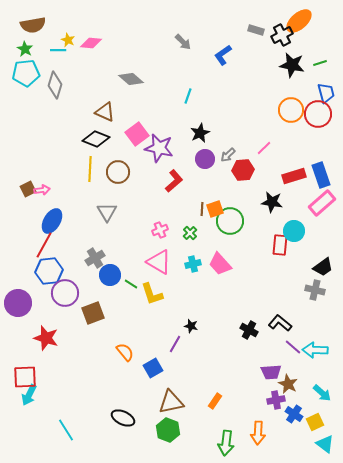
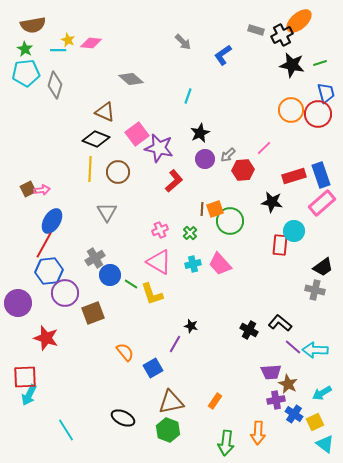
cyan arrow at (322, 393): rotated 108 degrees clockwise
